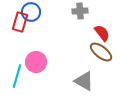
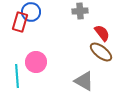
cyan line: rotated 20 degrees counterclockwise
